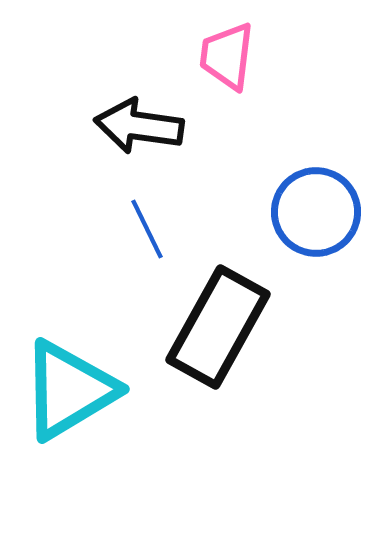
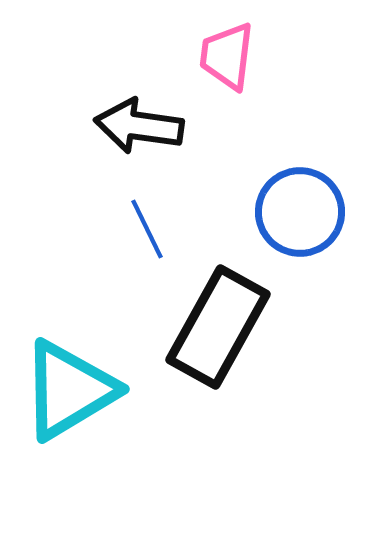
blue circle: moved 16 px left
